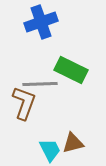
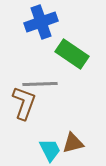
green rectangle: moved 1 px right, 16 px up; rotated 8 degrees clockwise
